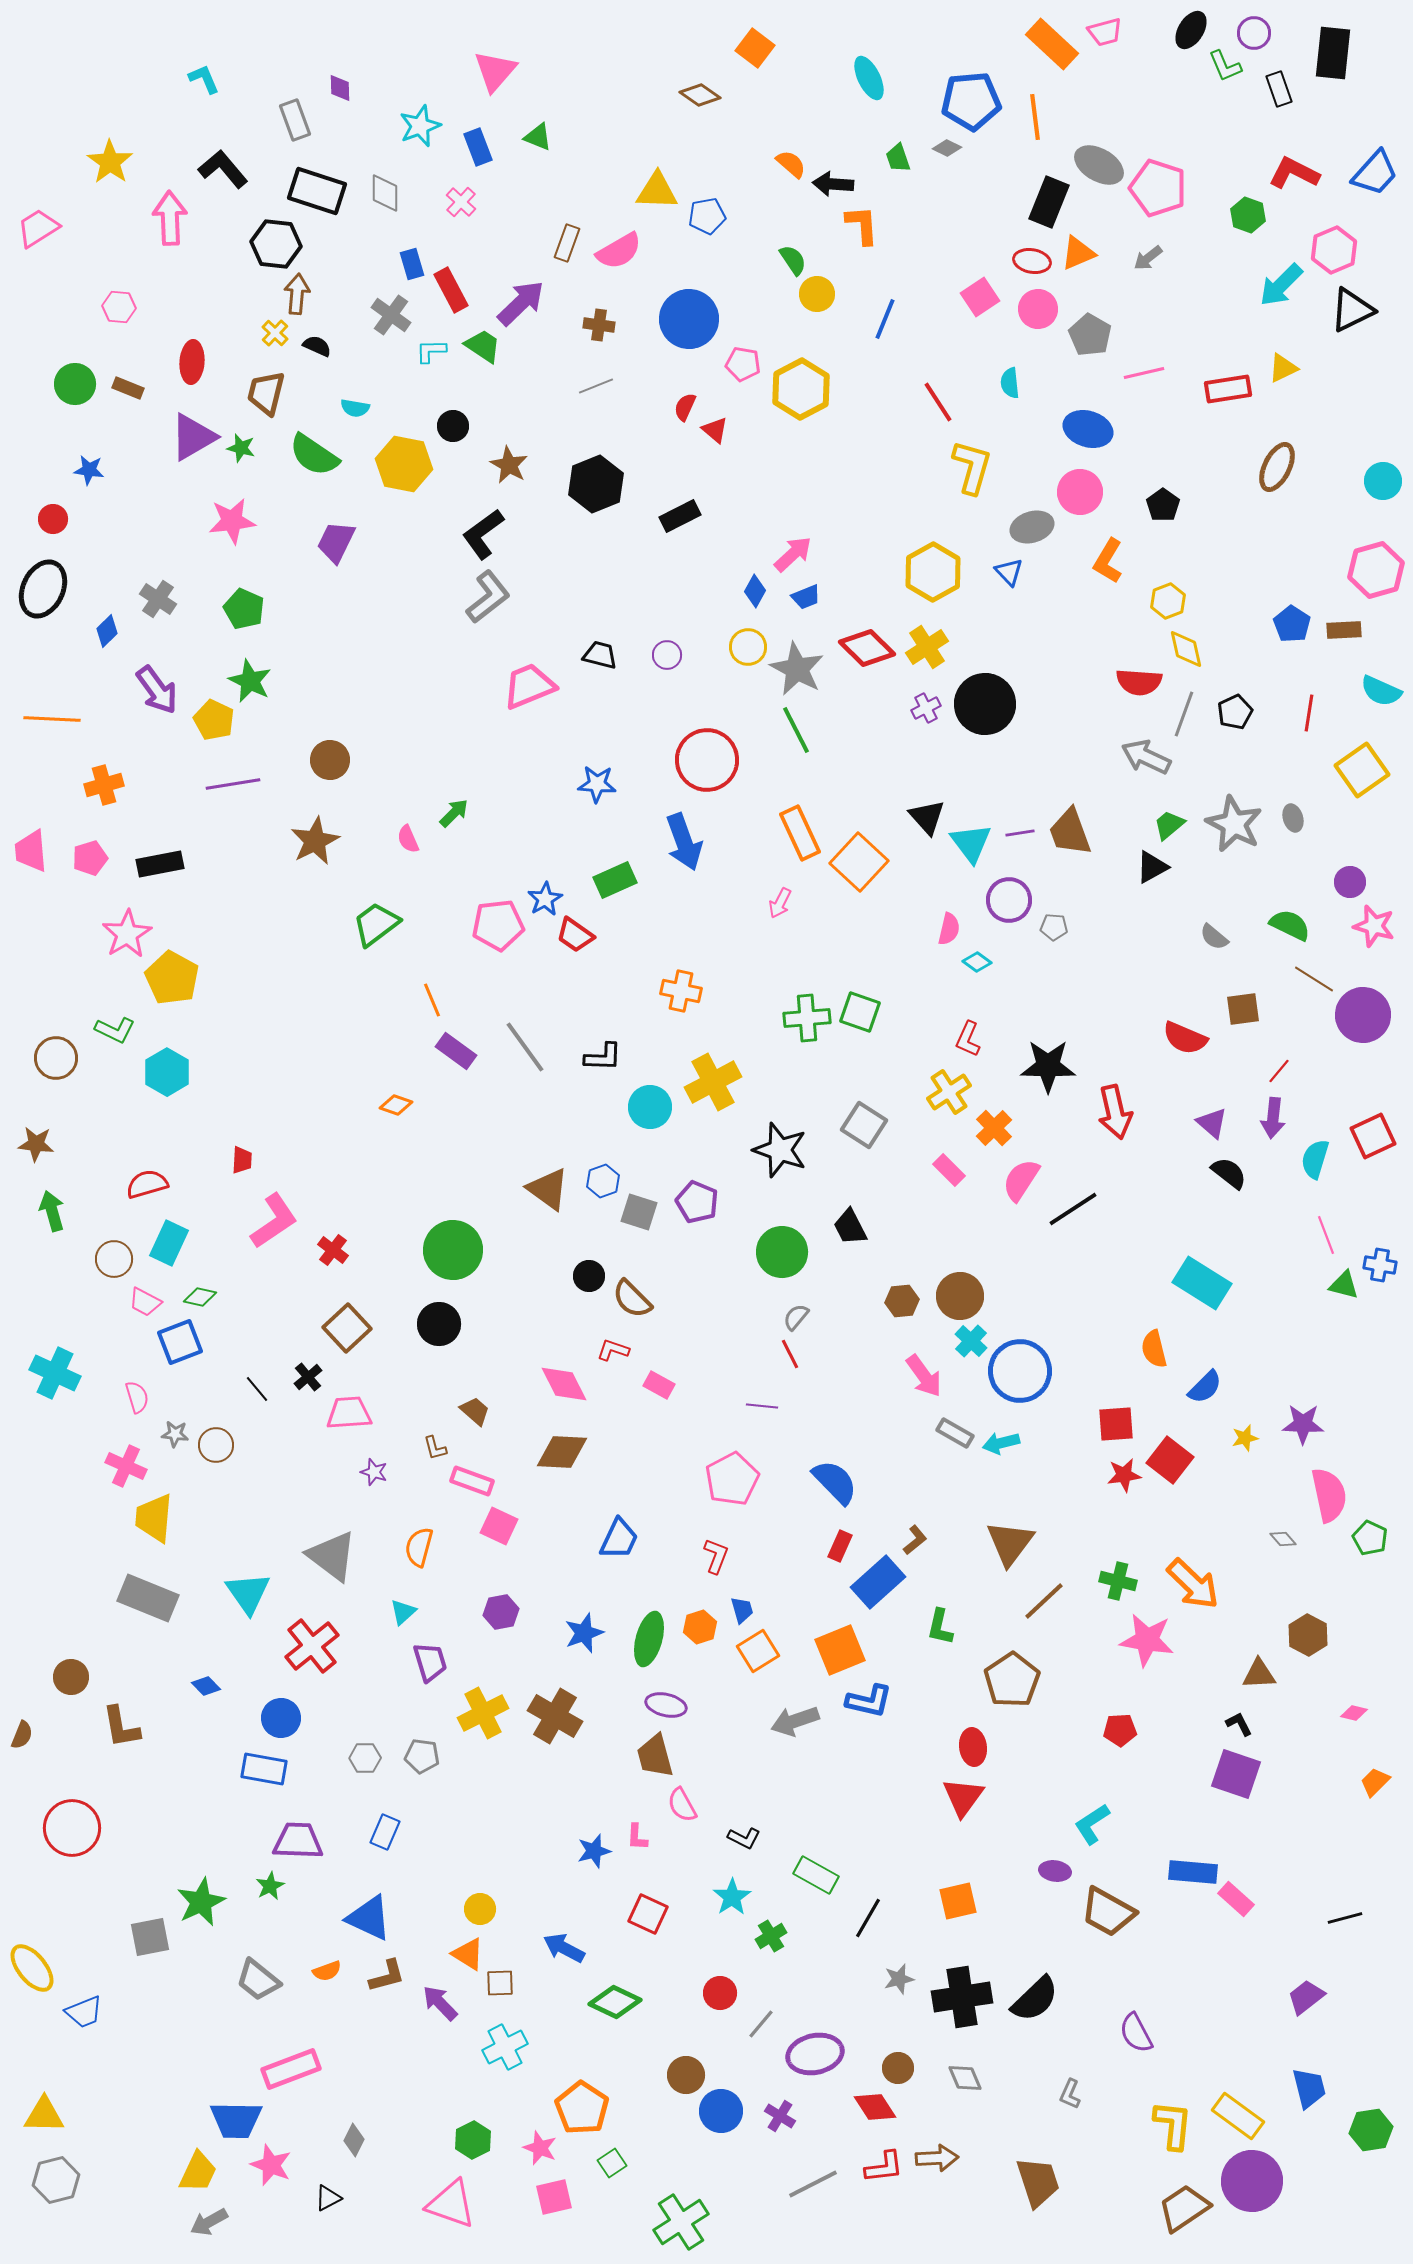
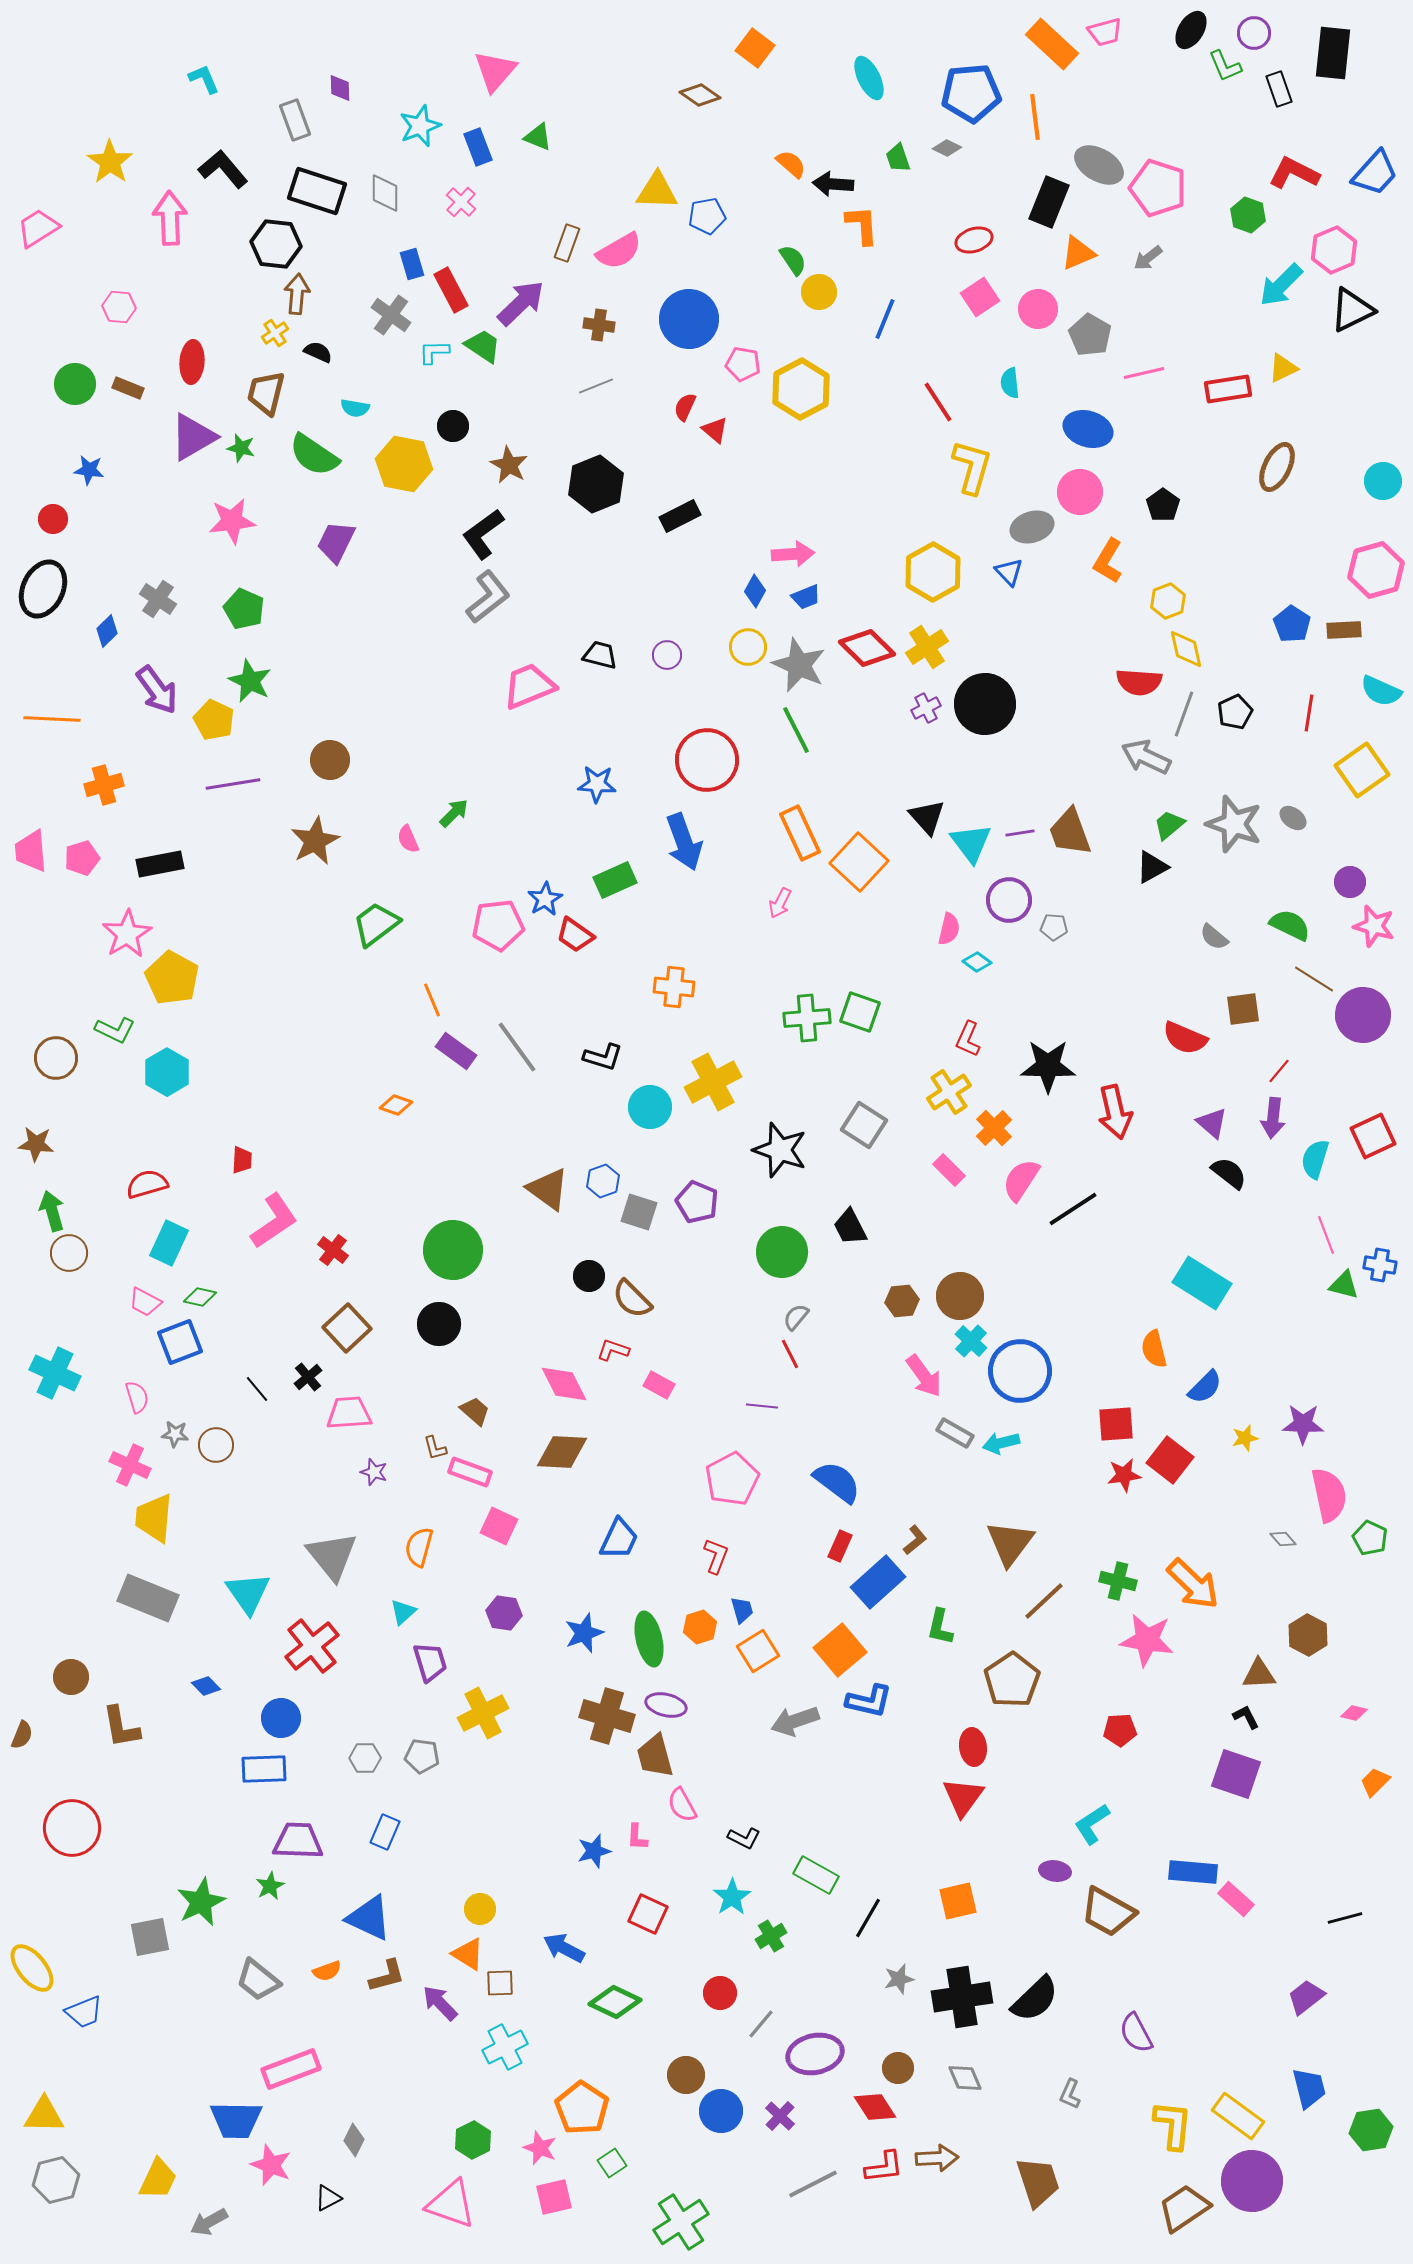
blue pentagon at (971, 101): moved 8 px up
red ellipse at (1032, 261): moved 58 px left, 21 px up; rotated 27 degrees counterclockwise
yellow circle at (817, 294): moved 2 px right, 2 px up
yellow cross at (275, 333): rotated 12 degrees clockwise
black semicircle at (317, 346): moved 1 px right, 6 px down
cyan L-shape at (431, 351): moved 3 px right, 1 px down
pink arrow at (793, 554): rotated 39 degrees clockwise
gray star at (797, 669): moved 2 px right, 4 px up; rotated 4 degrees counterclockwise
gray ellipse at (1293, 818): rotated 36 degrees counterclockwise
gray star at (1234, 824): rotated 8 degrees counterclockwise
pink pentagon at (90, 858): moved 8 px left
orange cross at (681, 991): moved 7 px left, 4 px up; rotated 6 degrees counterclockwise
gray line at (525, 1047): moved 8 px left
black L-shape at (603, 1057): rotated 15 degrees clockwise
brown circle at (114, 1259): moved 45 px left, 6 px up
pink cross at (126, 1466): moved 4 px right, 1 px up
pink rectangle at (472, 1481): moved 2 px left, 9 px up
blue semicircle at (835, 1482): moved 2 px right; rotated 9 degrees counterclockwise
gray triangle at (332, 1556): rotated 14 degrees clockwise
purple hexagon at (501, 1612): moved 3 px right, 1 px down; rotated 20 degrees clockwise
green ellipse at (649, 1639): rotated 28 degrees counterclockwise
orange square at (840, 1650): rotated 18 degrees counterclockwise
brown cross at (555, 1716): moved 52 px right; rotated 14 degrees counterclockwise
black L-shape at (1239, 1724): moved 7 px right, 7 px up
blue rectangle at (264, 1769): rotated 12 degrees counterclockwise
purple cross at (780, 2116): rotated 12 degrees clockwise
yellow trapezoid at (198, 2172): moved 40 px left, 7 px down
